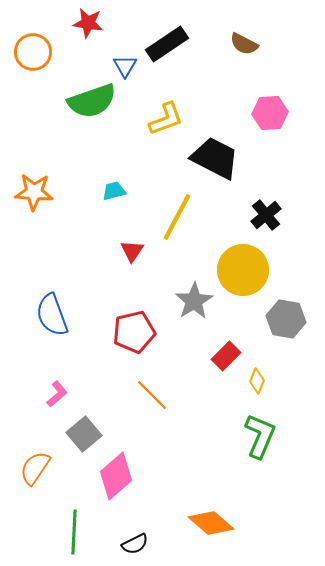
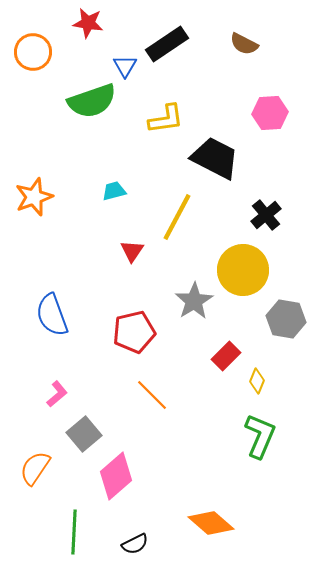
yellow L-shape: rotated 12 degrees clockwise
orange star: moved 5 px down; rotated 24 degrees counterclockwise
